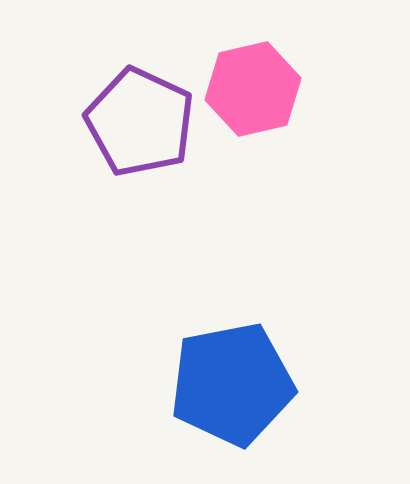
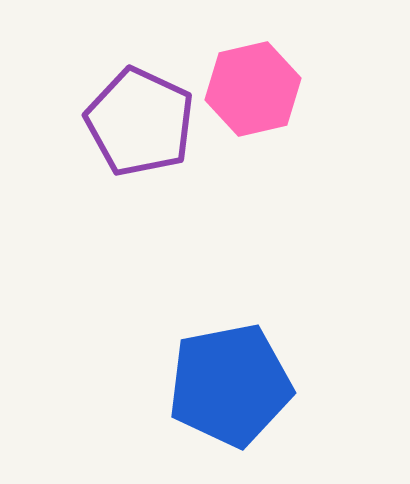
blue pentagon: moved 2 px left, 1 px down
